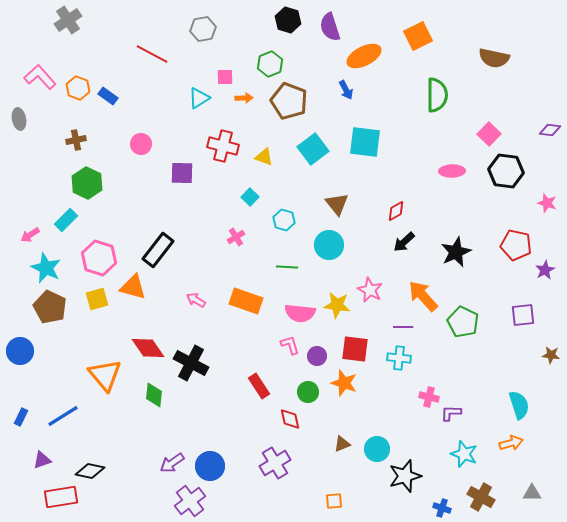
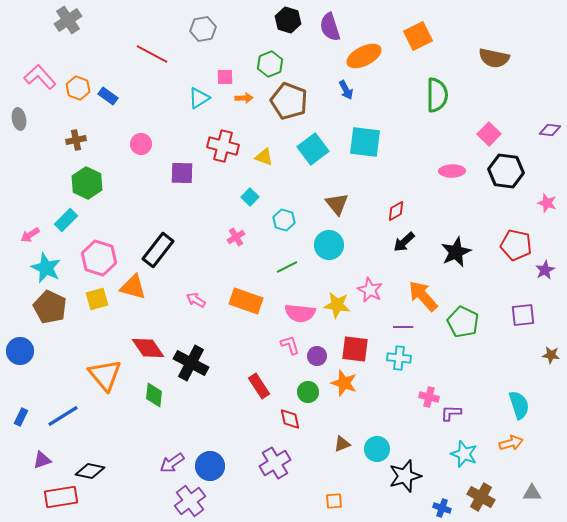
green line at (287, 267): rotated 30 degrees counterclockwise
